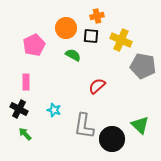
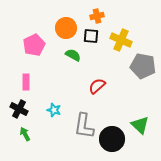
green arrow: rotated 16 degrees clockwise
